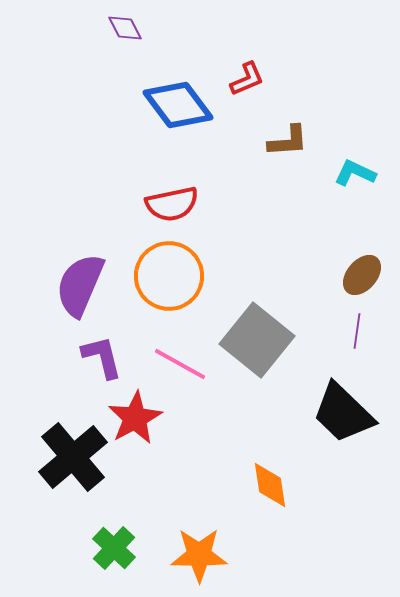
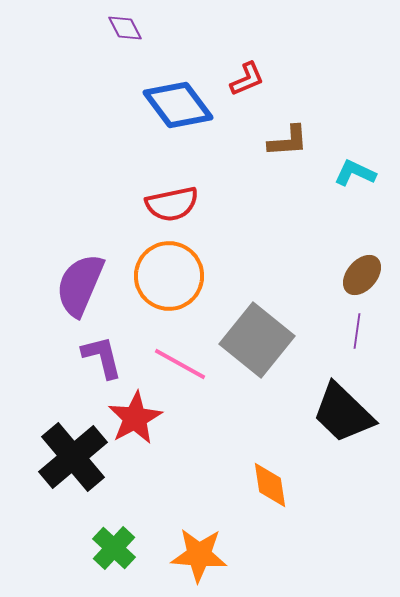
orange star: rotated 4 degrees clockwise
